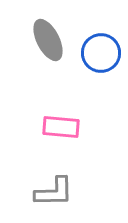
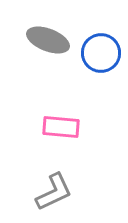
gray ellipse: rotated 42 degrees counterclockwise
gray L-shape: rotated 24 degrees counterclockwise
